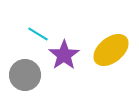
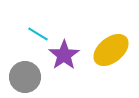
gray circle: moved 2 px down
